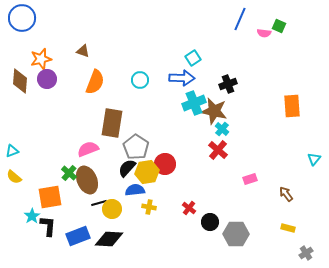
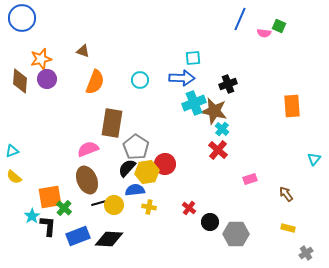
cyan square at (193, 58): rotated 28 degrees clockwise
green cross at (69, 173): moved 5 px left, 35 px down
yellow circle at (112, 209): moved 2 px right, 4 px up
